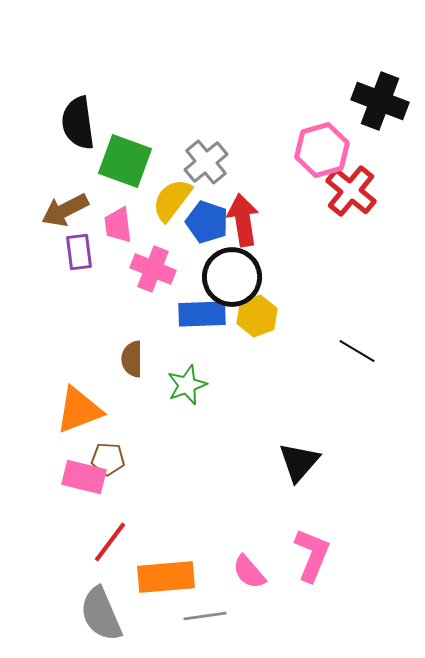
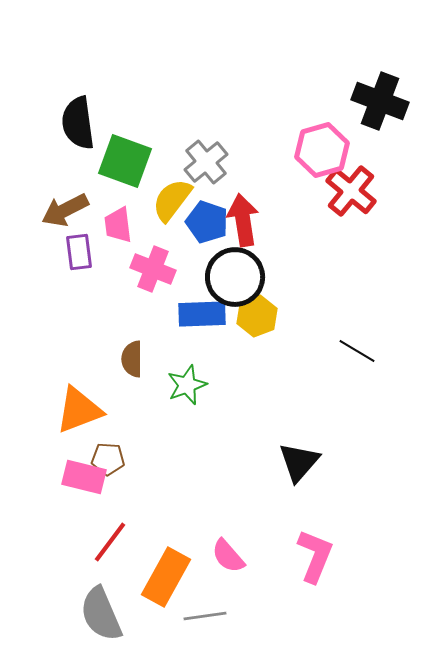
black circle: moved 3 px right
pink L-shape: moved 3 px right, 1 px down
pink semicircle: moved 21 px left, 16 px up
orange rectangle: rotated 56 degrees counterclockwise
